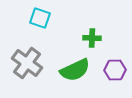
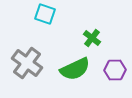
cyan square: moved 5 px right, 4 px up
green cross: rotated 36 degrees clockwise
green semicircle: moved 1 px up
